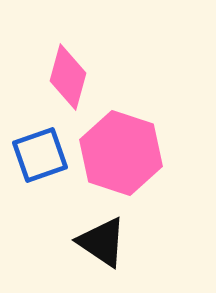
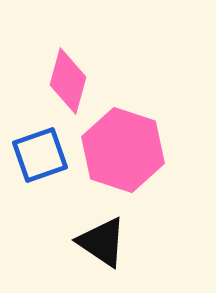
pink diamond: moved 4 px down
pink hexagon: moved 2 px right, 3 px up
